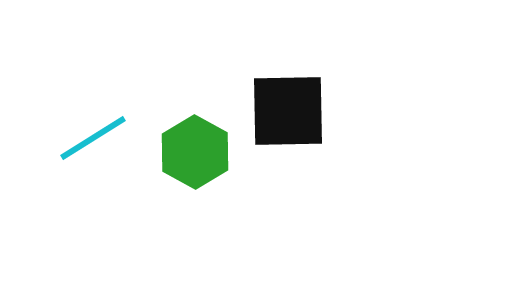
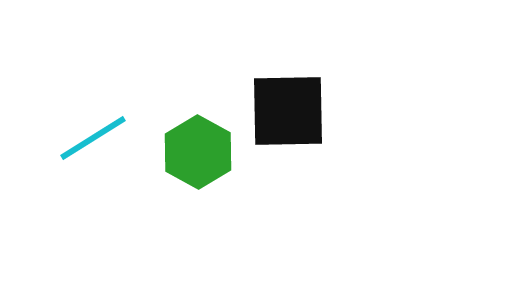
green hexagon: moved 3 px right
